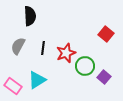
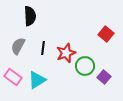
pink rectangle: moved 9 px up
